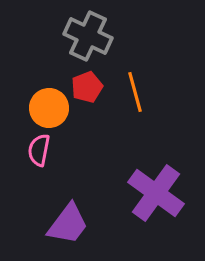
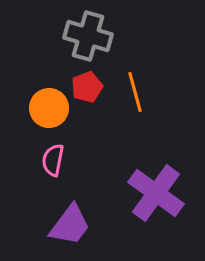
gray cross: rotated 9 degrees counterclockwise
pink semicircle: moved 14 px right, 10 px down
purple trapezoid: moved 2 px right, 1 px down
